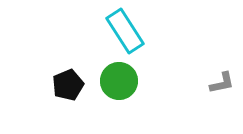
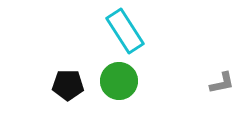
black pentagon: rotated 24 degrees clockwise
